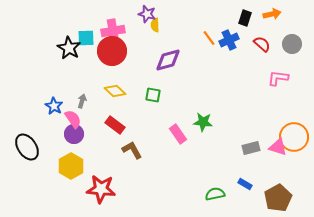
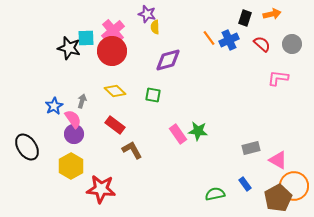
yellow semicircle: moved 2 px down
pink cross: rotated 30 degrees counterclockwise
black star: rotated 15 degrees counterclockwise
blue star: rotated 12 degrees clockwise
green star: moved 5 px left, 9 px down
orange circle: moved 49 px down
pink triangle: moved 13 px down; rotated 12 degrees clockwise
blue rectangle: rotated 24 degrees clockwise
